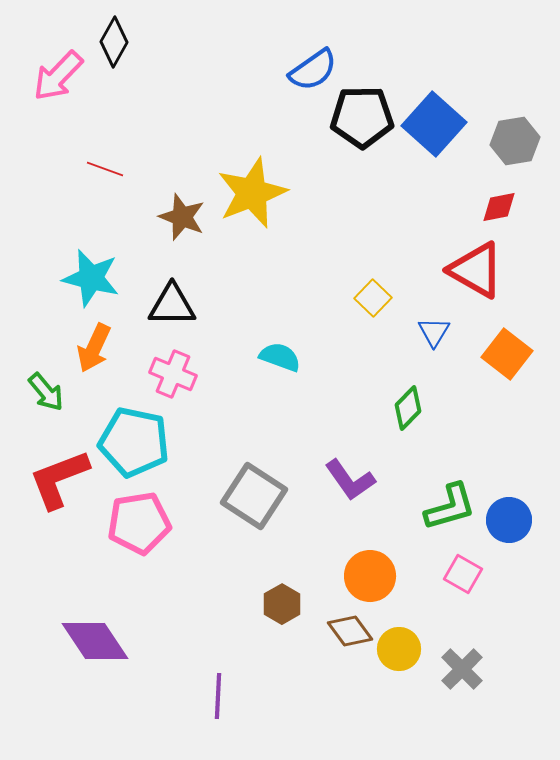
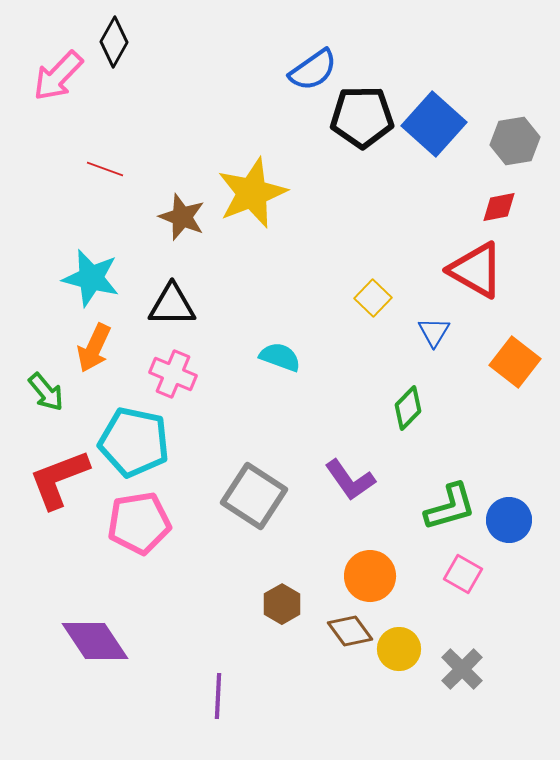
orange square: moved 8 px right, 8 px down
